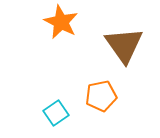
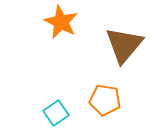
brown triangle: rotated 15 degrees clockwise
orange pentagon: moved 4 px right, 4 px down; rotated 20 degrees clockwise
